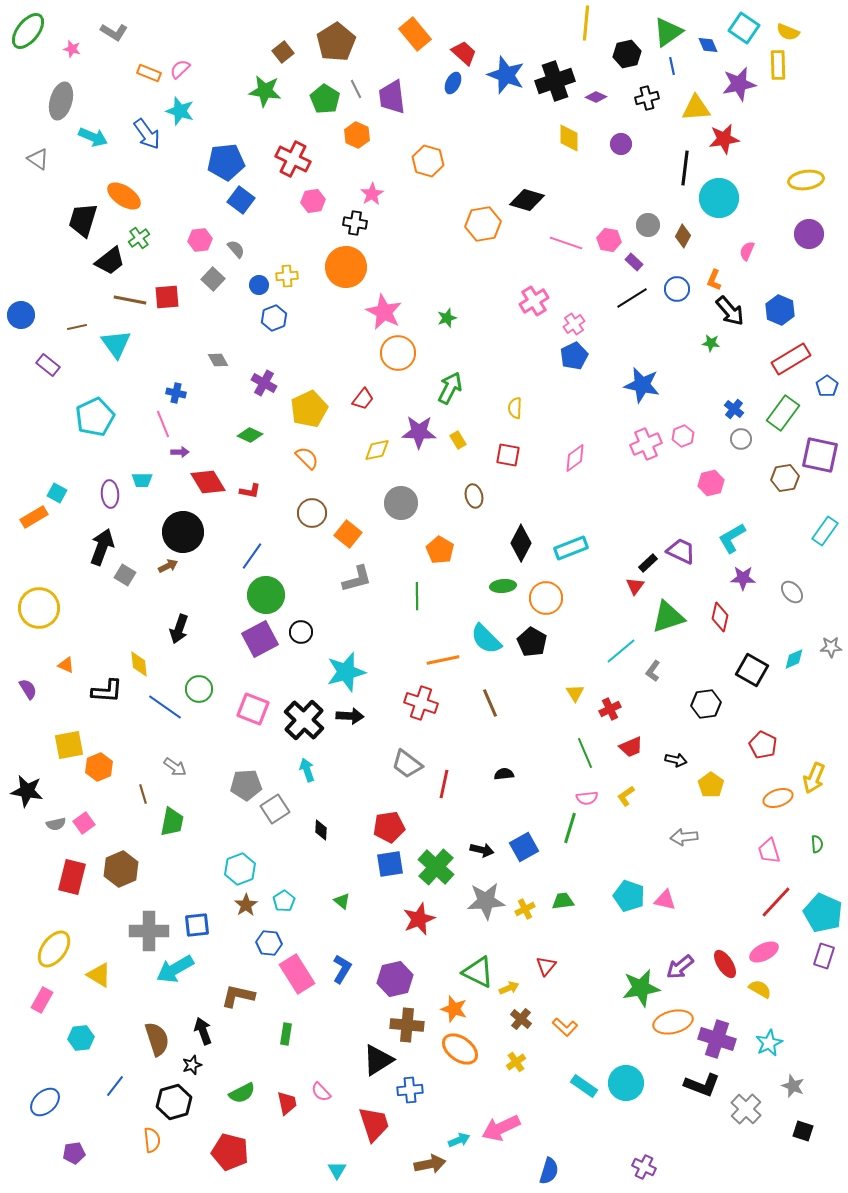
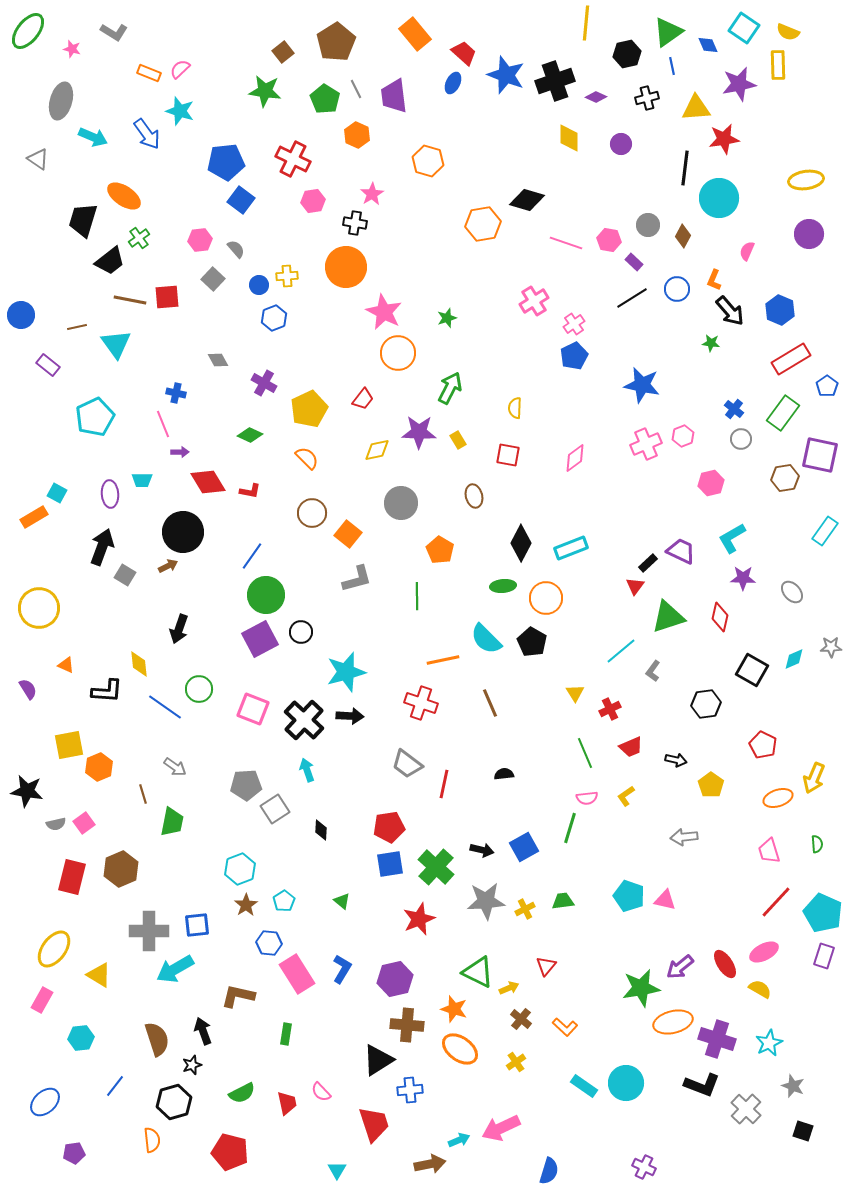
purple trapezoid at (392, 97): moved 2 px right, 1 px up
